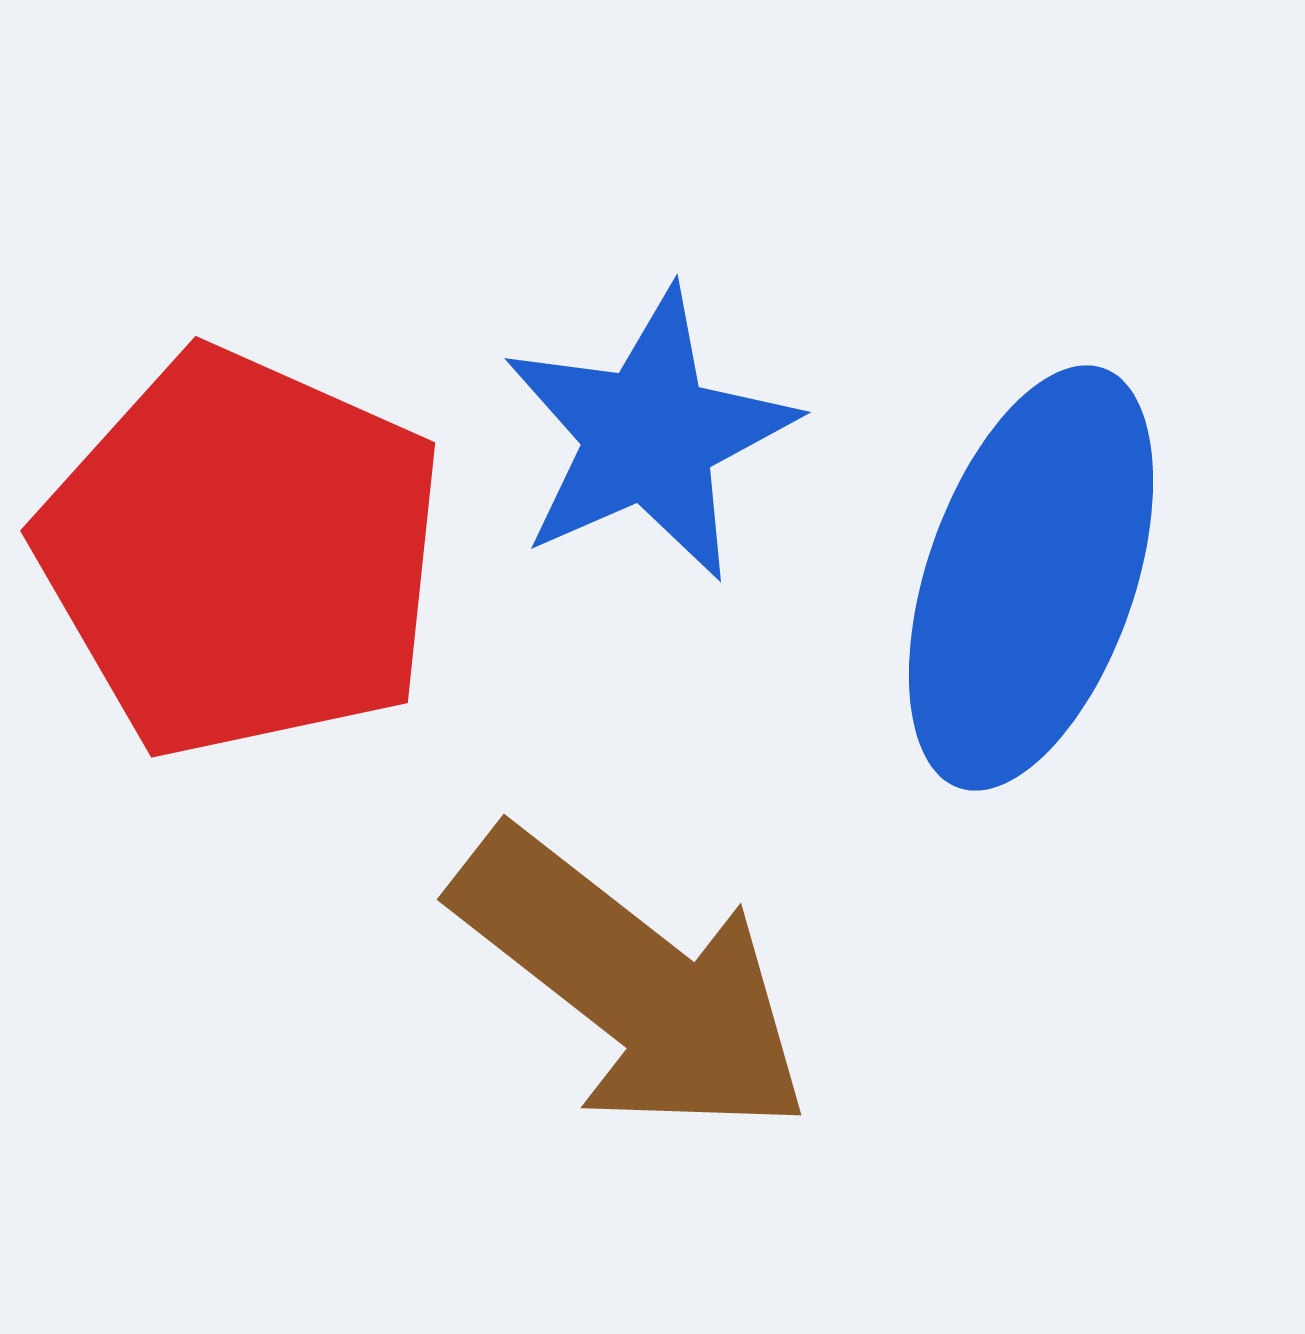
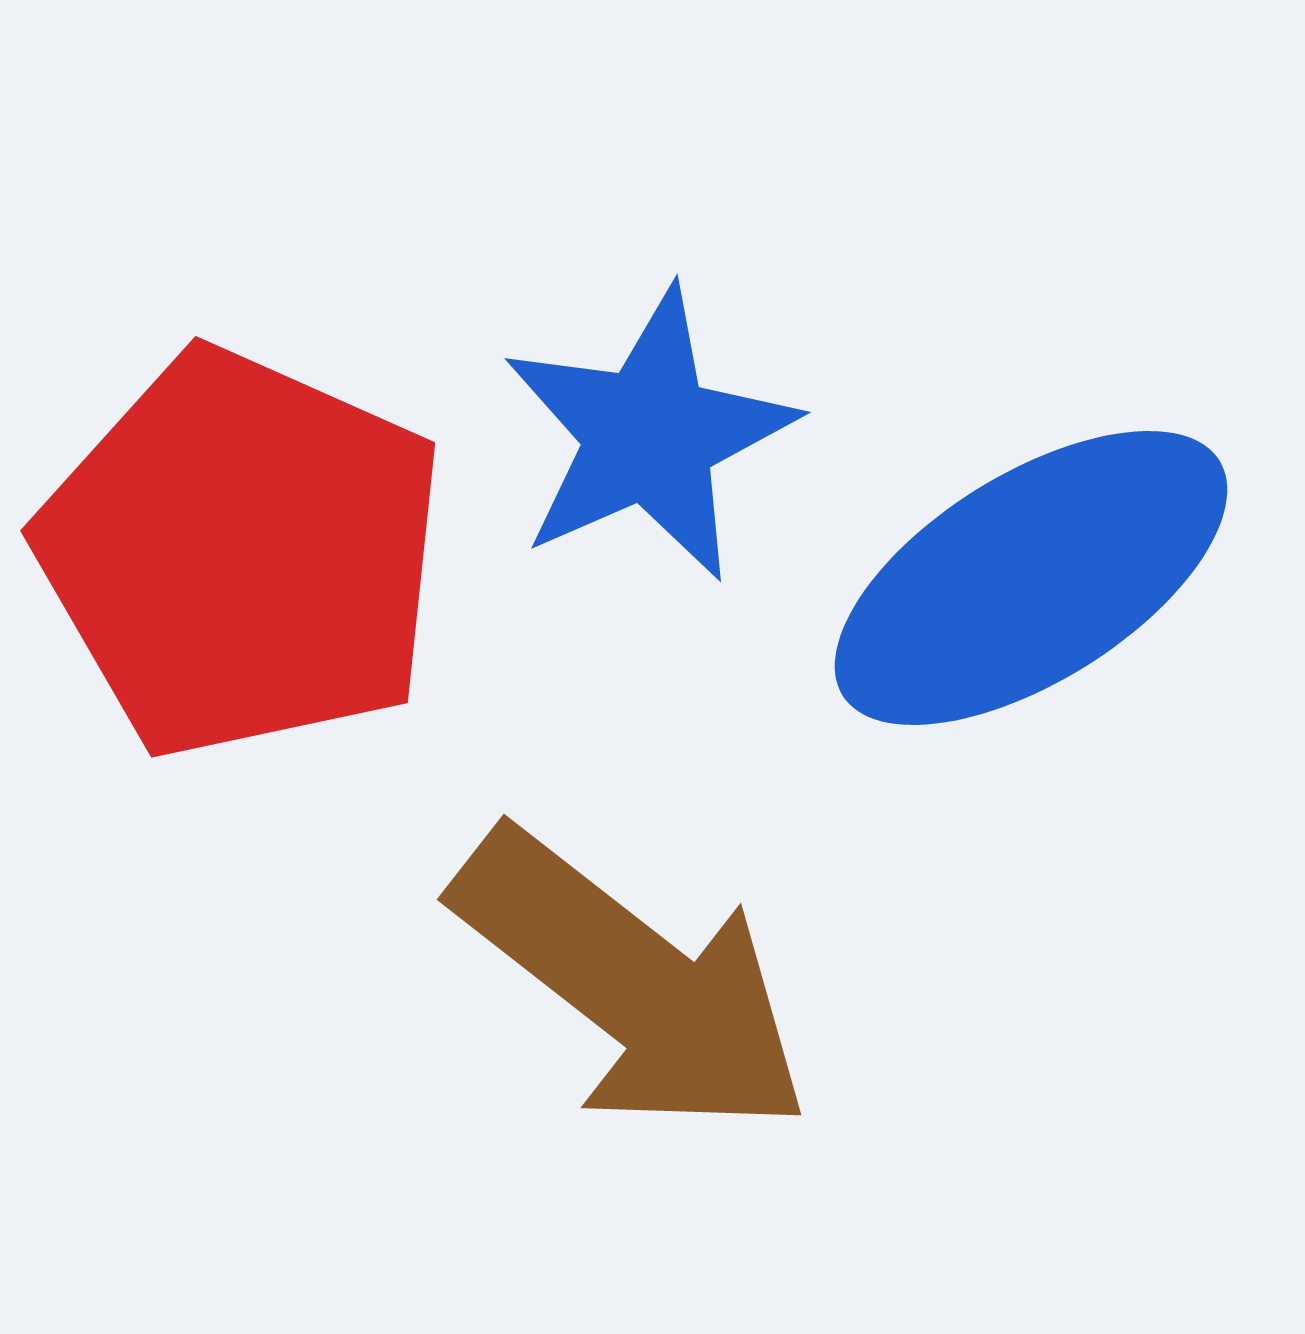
blue ellipse: rotated 39 degrees clockwise
